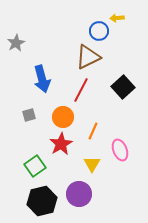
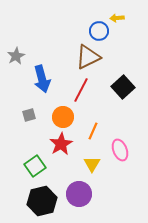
gray star: moved 13 px down
